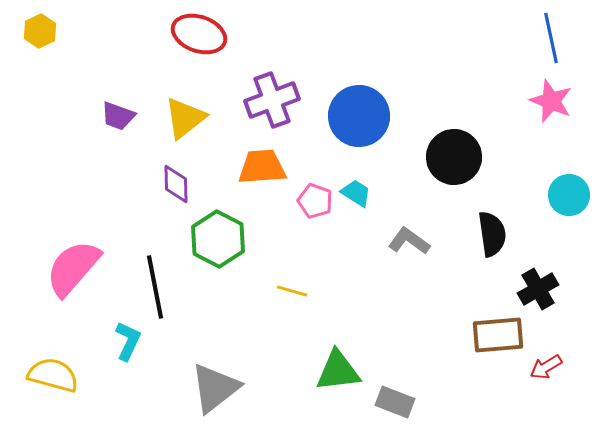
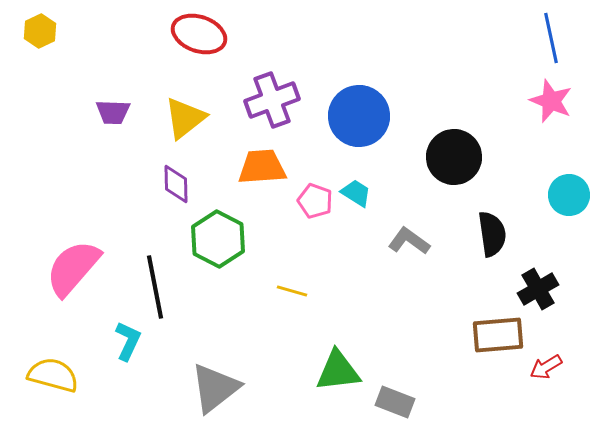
purple trapezoid: moved 5 px left, 4 px up; rotated 18 degrees counterclockwise
